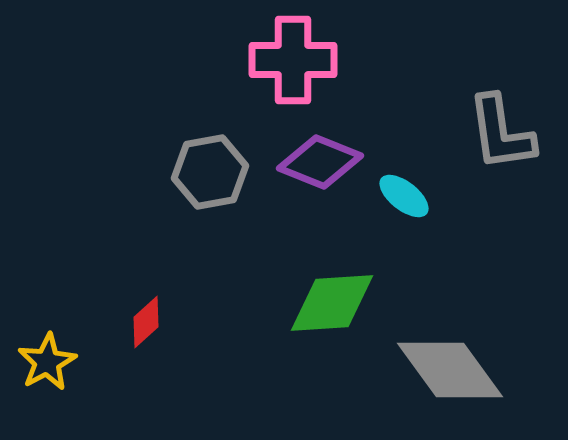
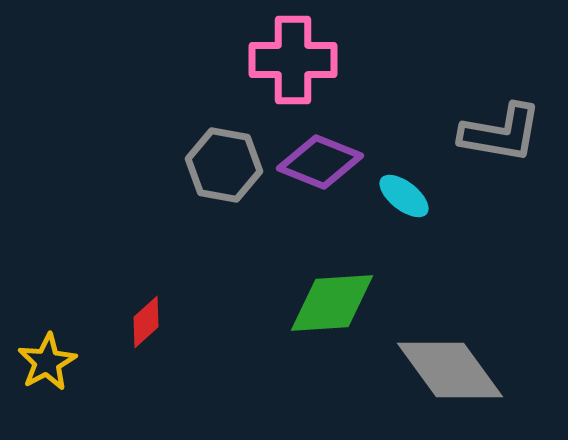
gray L-shape: rotated 72 degrees counterclockwise
gray hexagon: moved 14 px right, 7 px up; rotated 20 degrees clockwise
